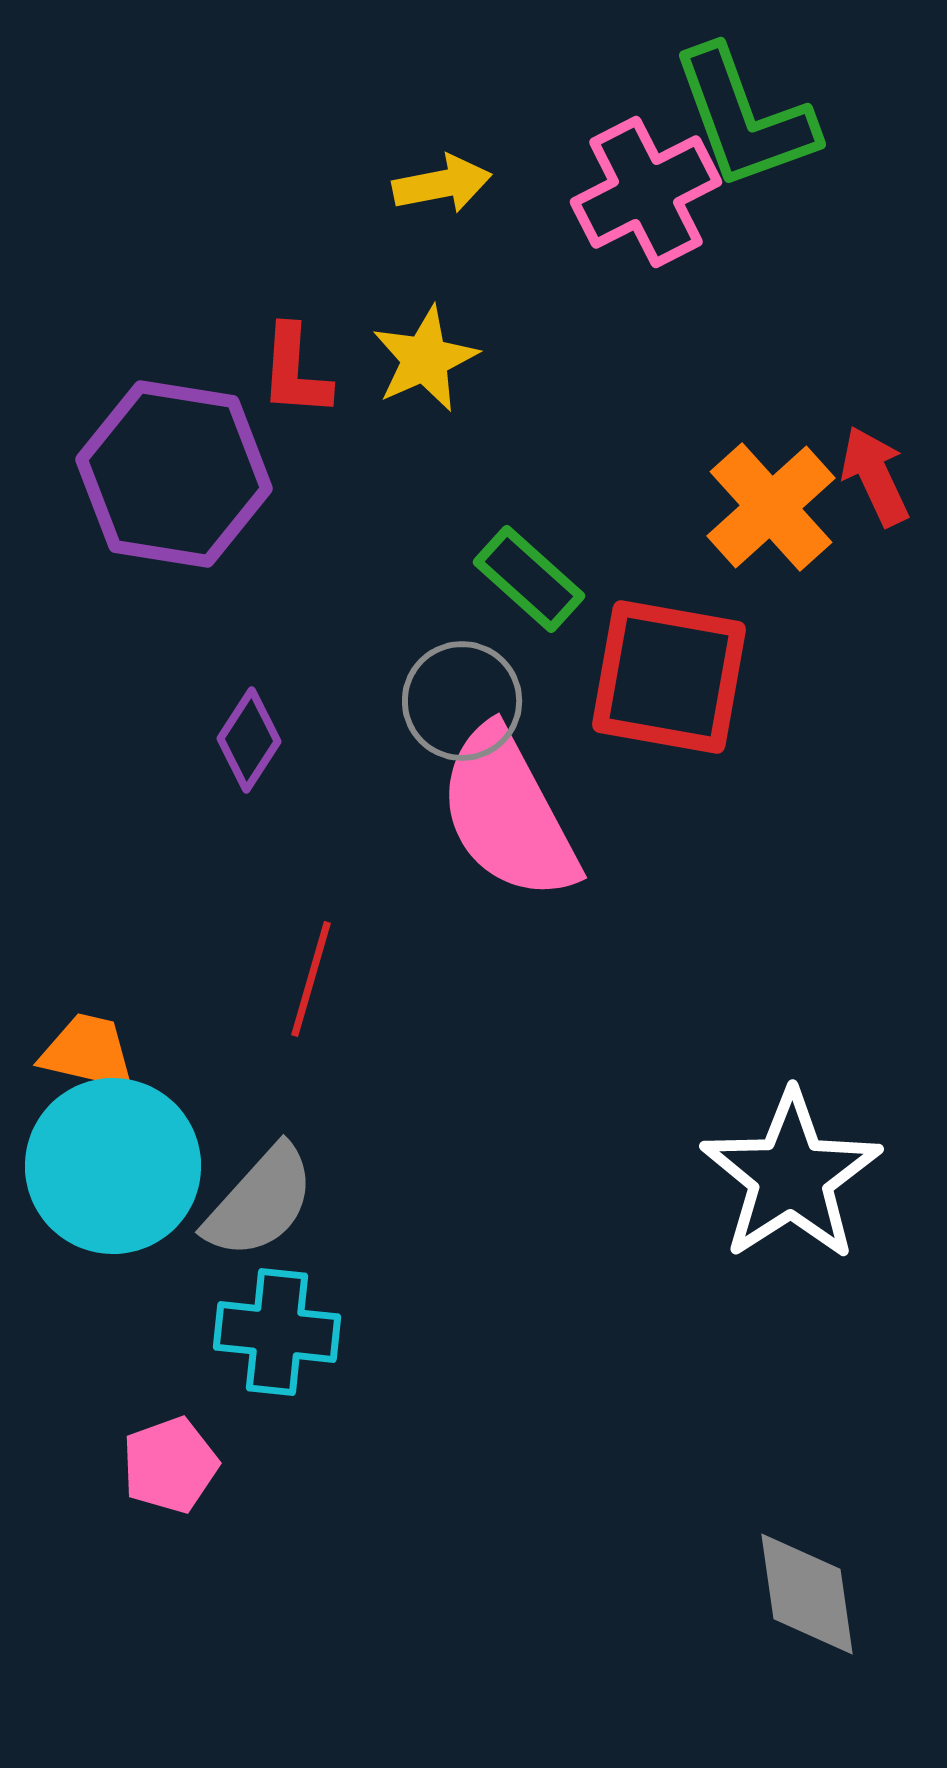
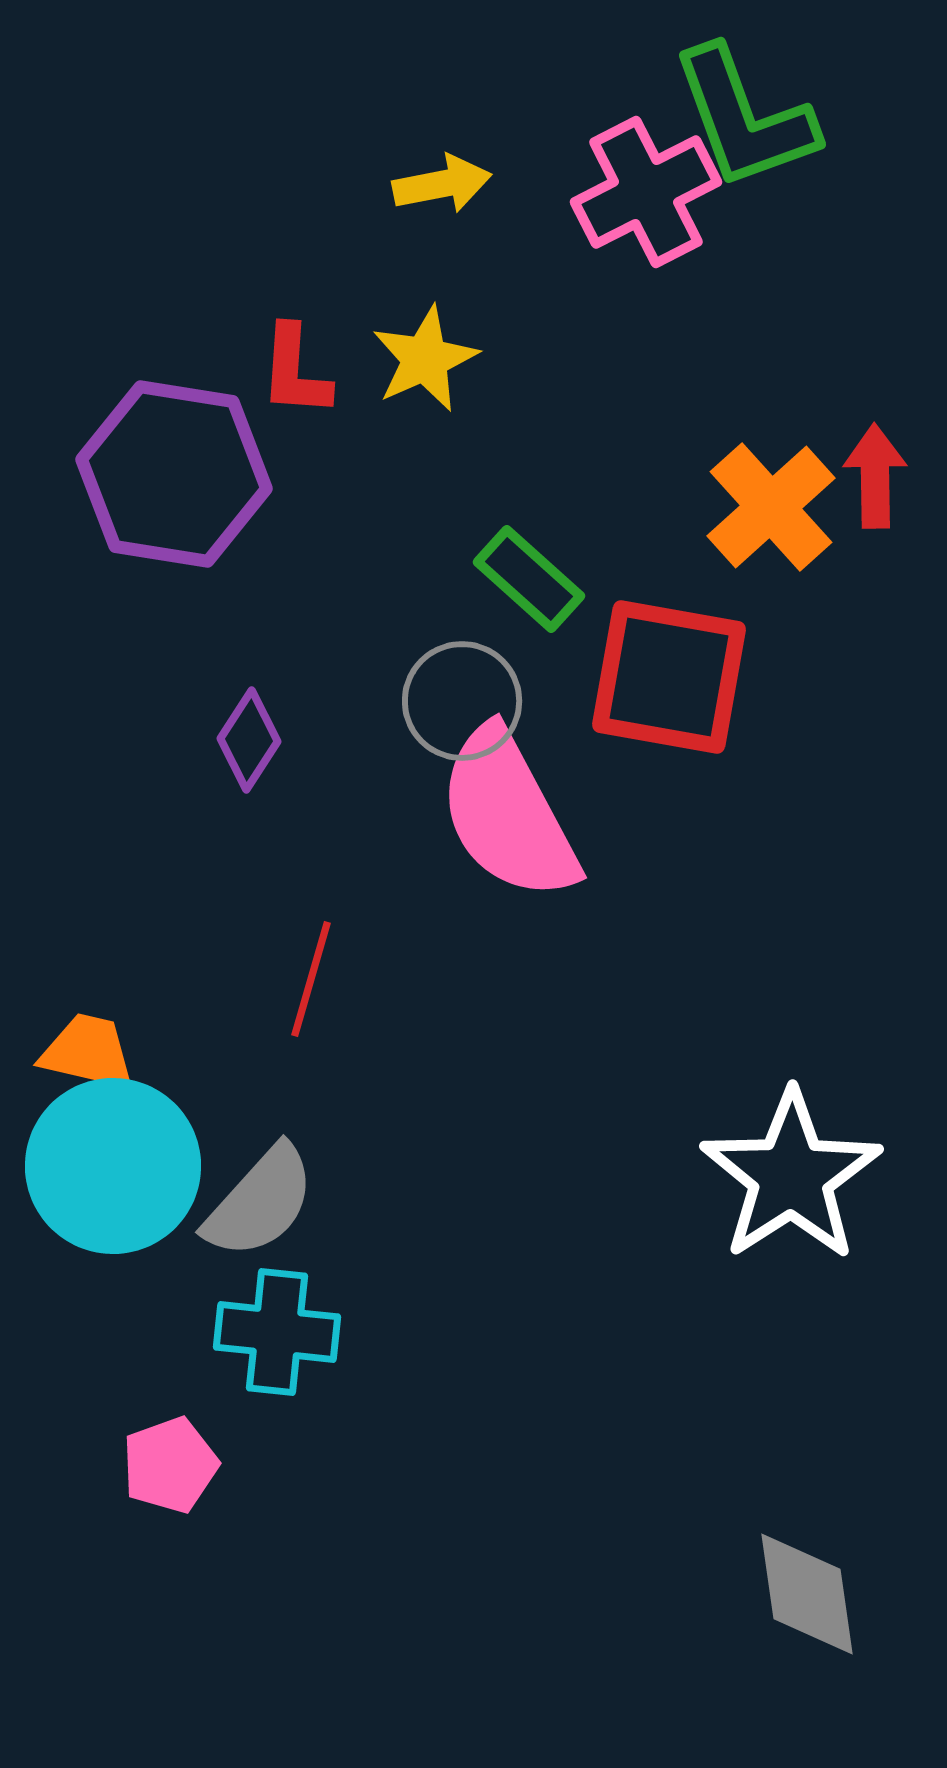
red arrow: rotated 24 degrees clockwise
